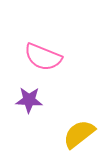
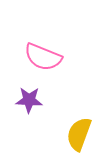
yellow semicircle: rotated 32 degrees counterclockwise
